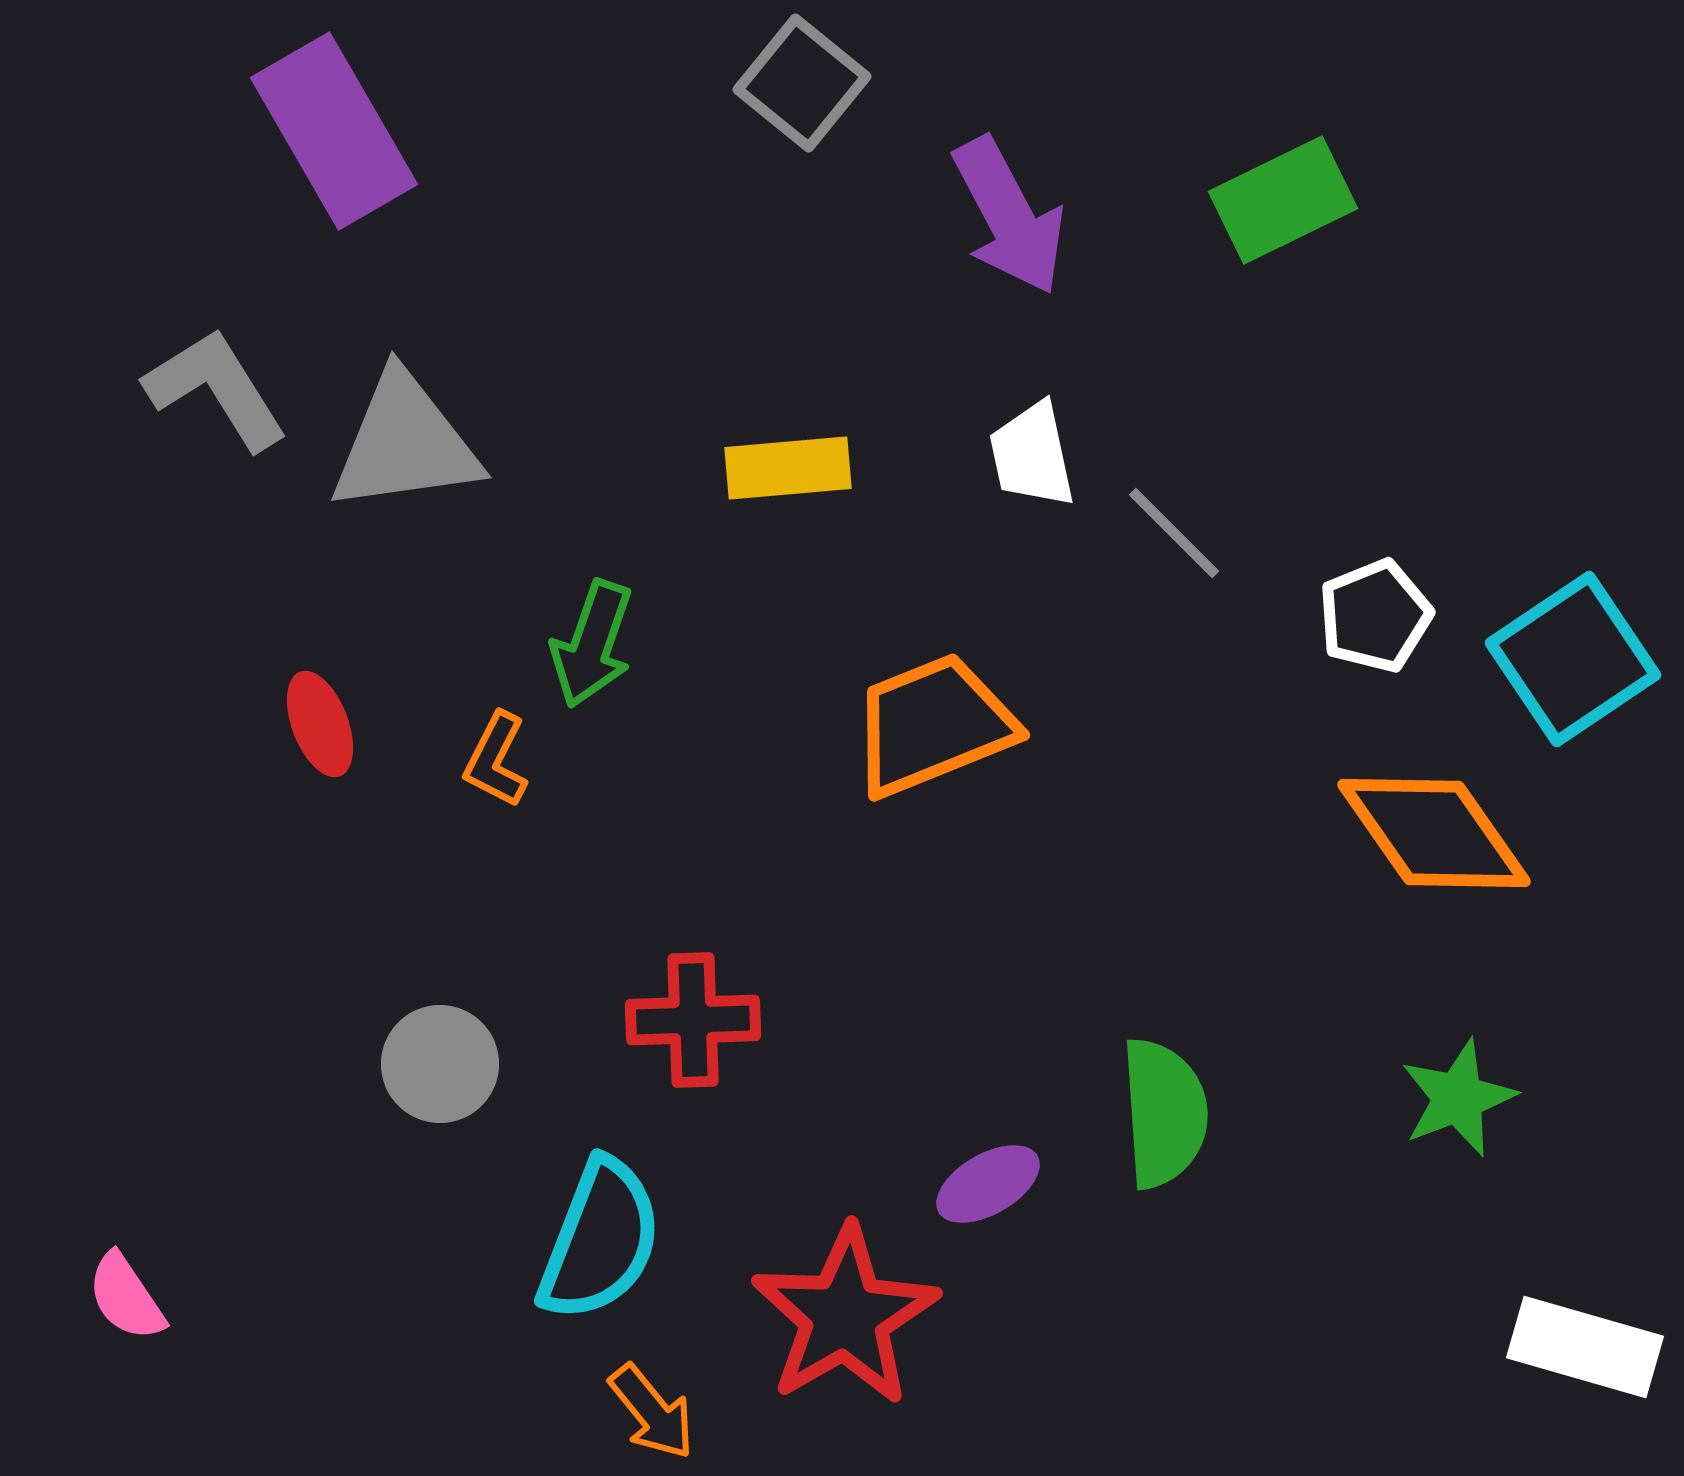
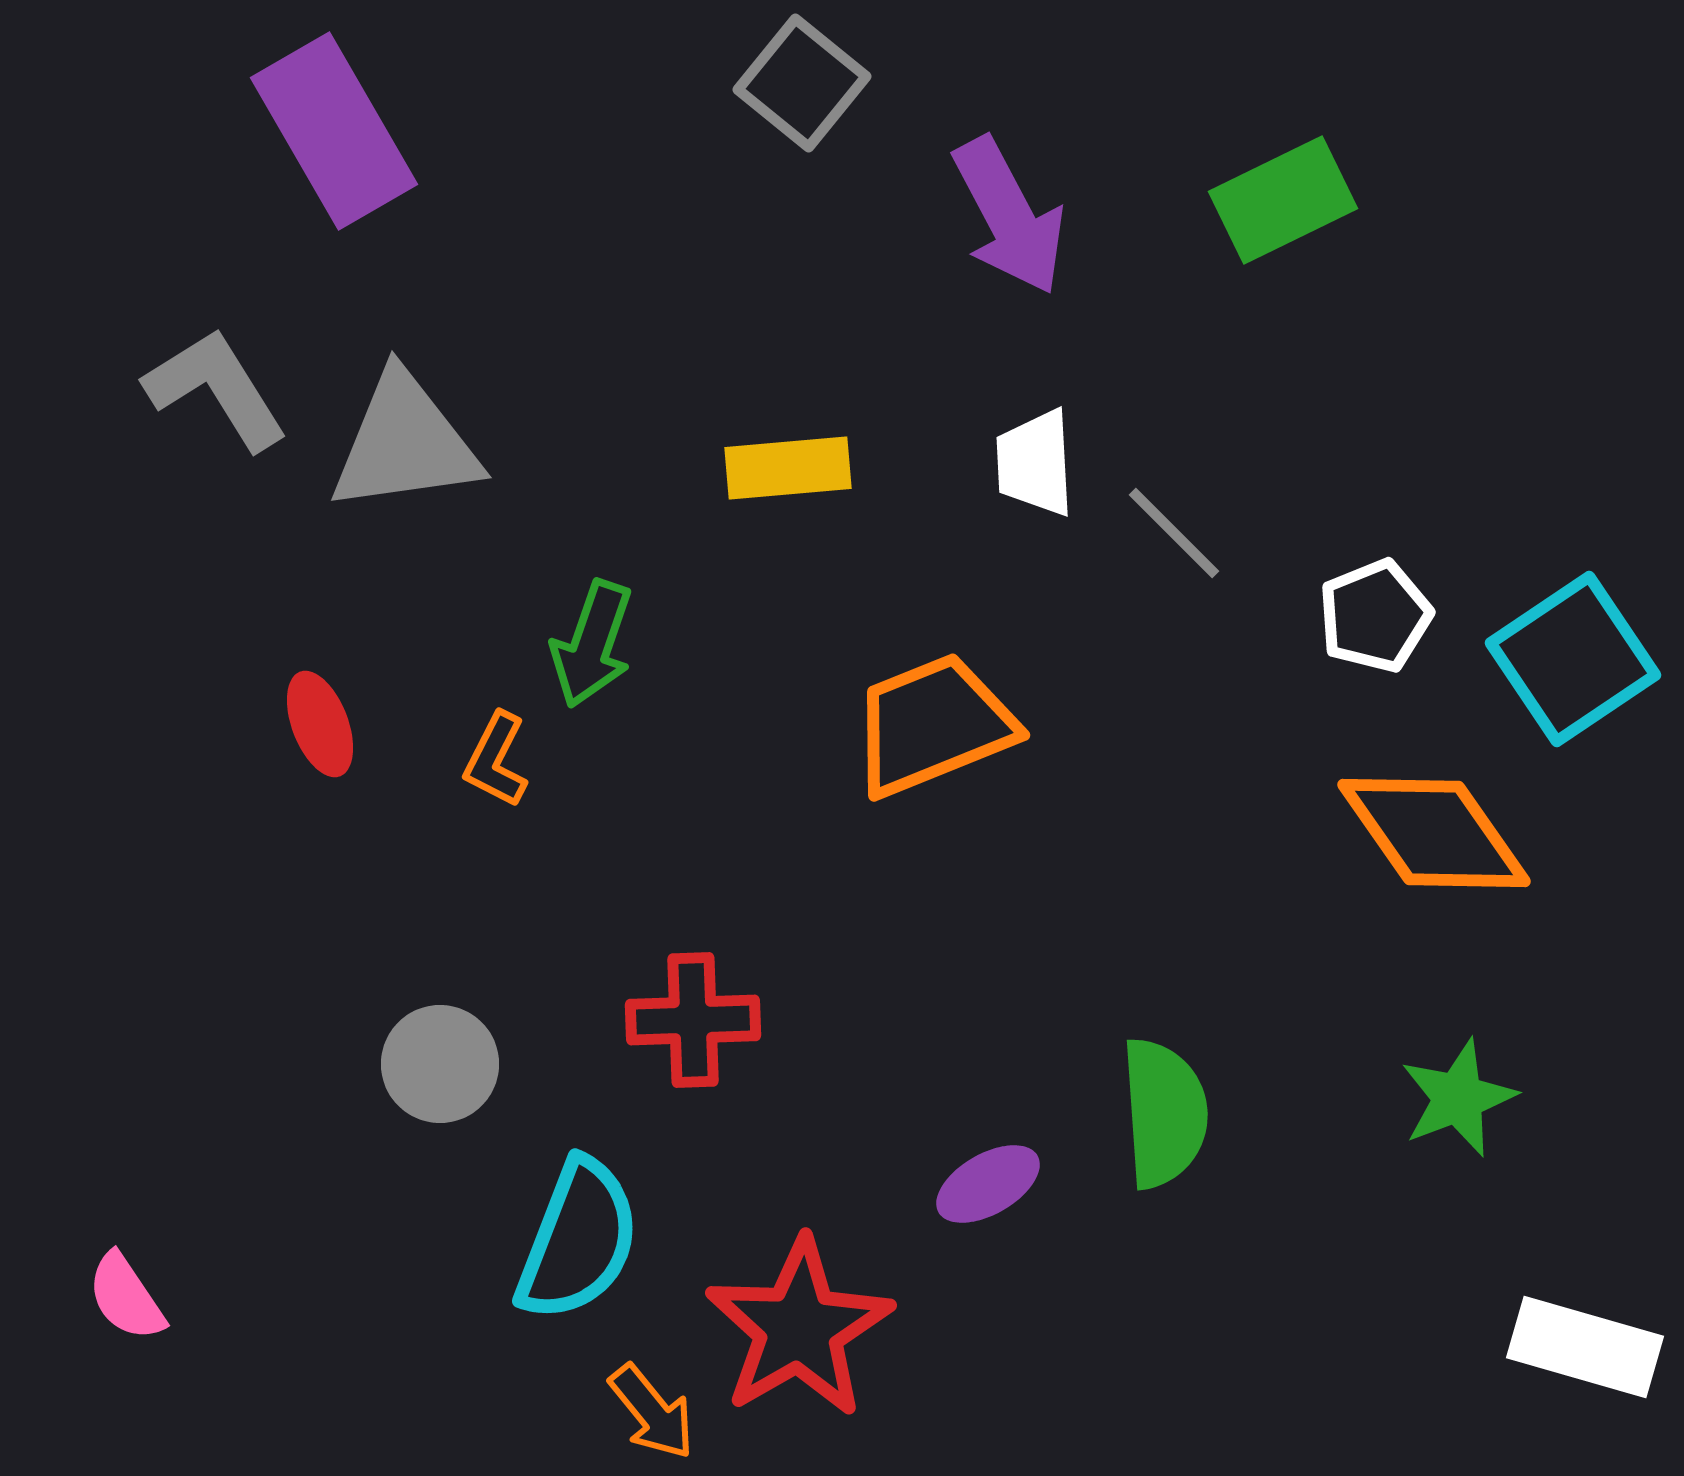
white trapezoid: moved 3 px right, 8 px down; rotated 9 degrees clockwise
cyan semicircle: moved 22 px left
red star: moved 46 px left, 12 px down
